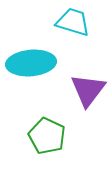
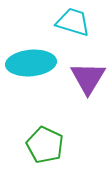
purple triangle: moved 12 px up; rotated 6 degrees counterclockwise
green pentagon: moved 2 px left, 9 px down
